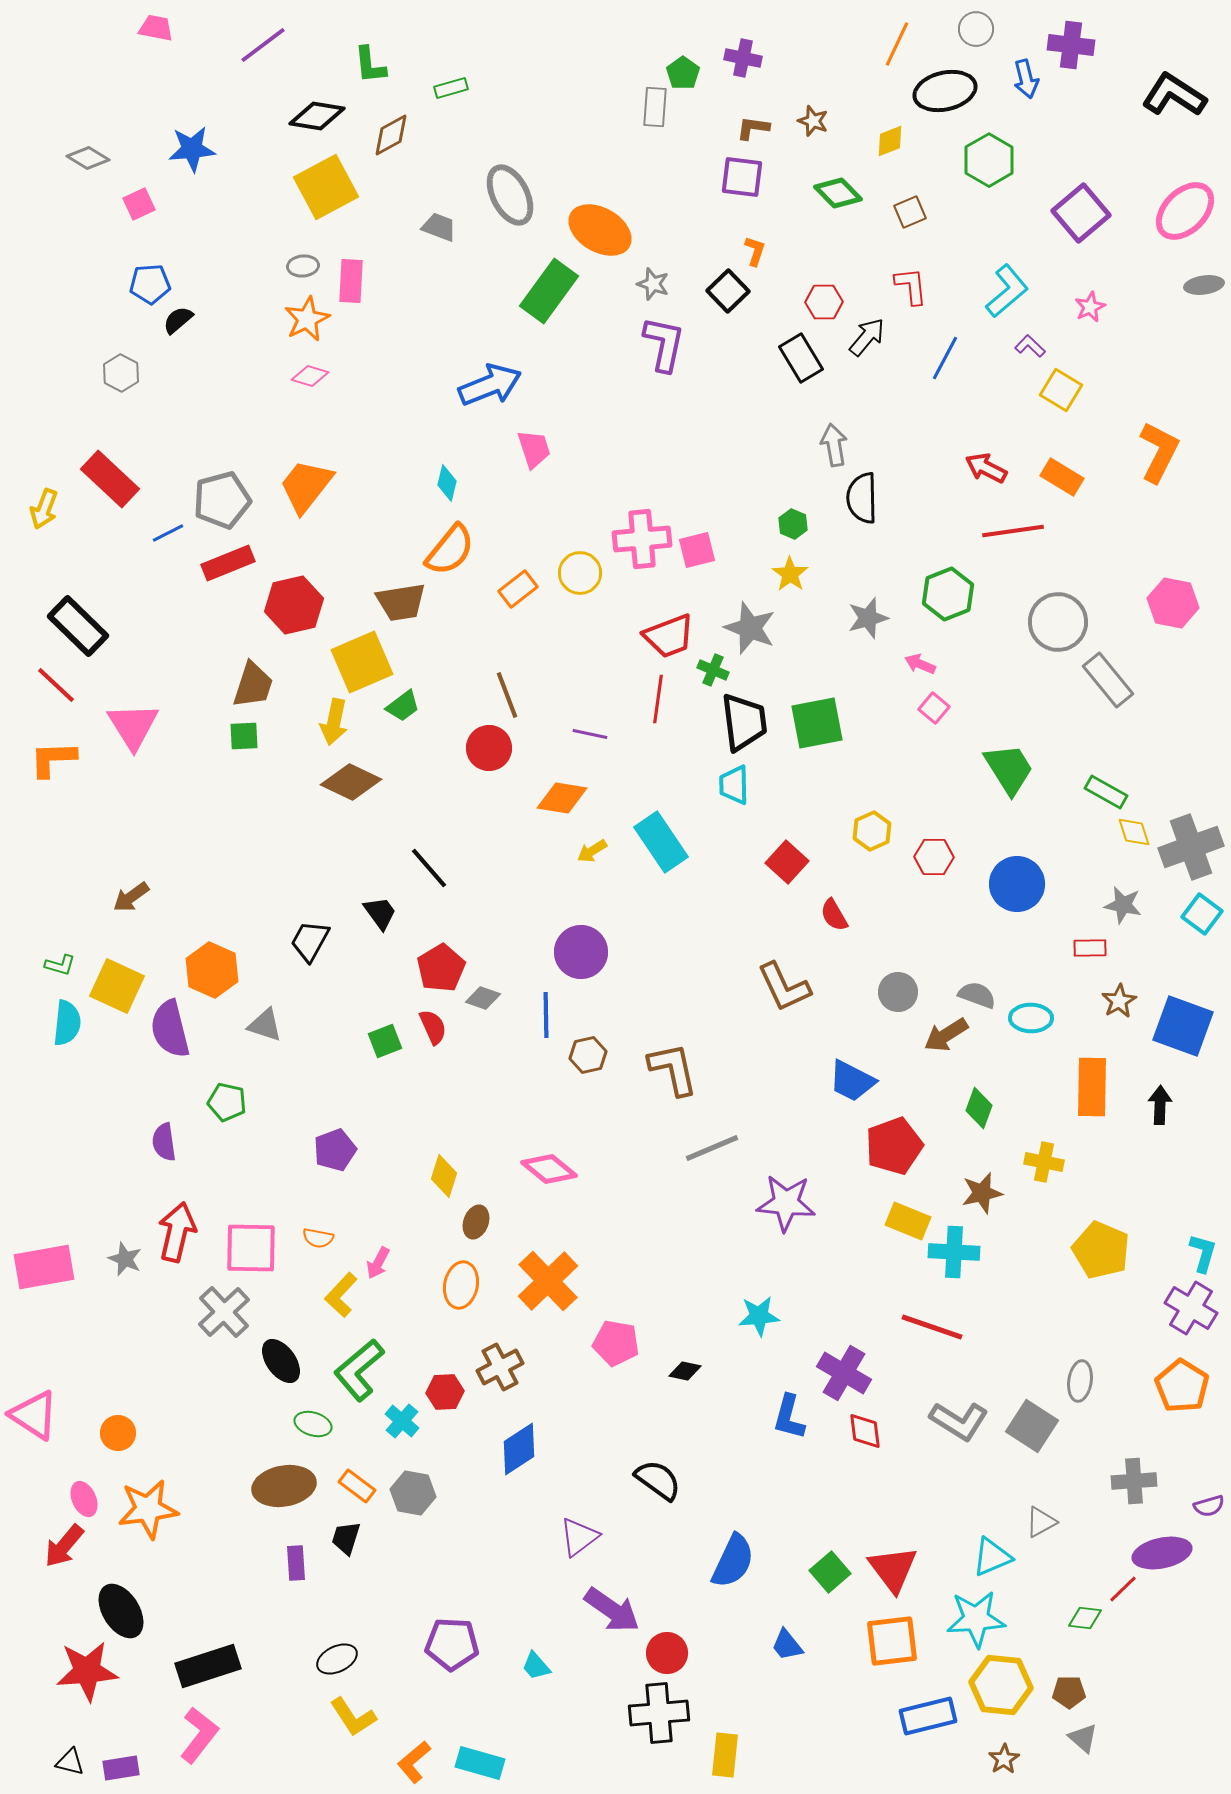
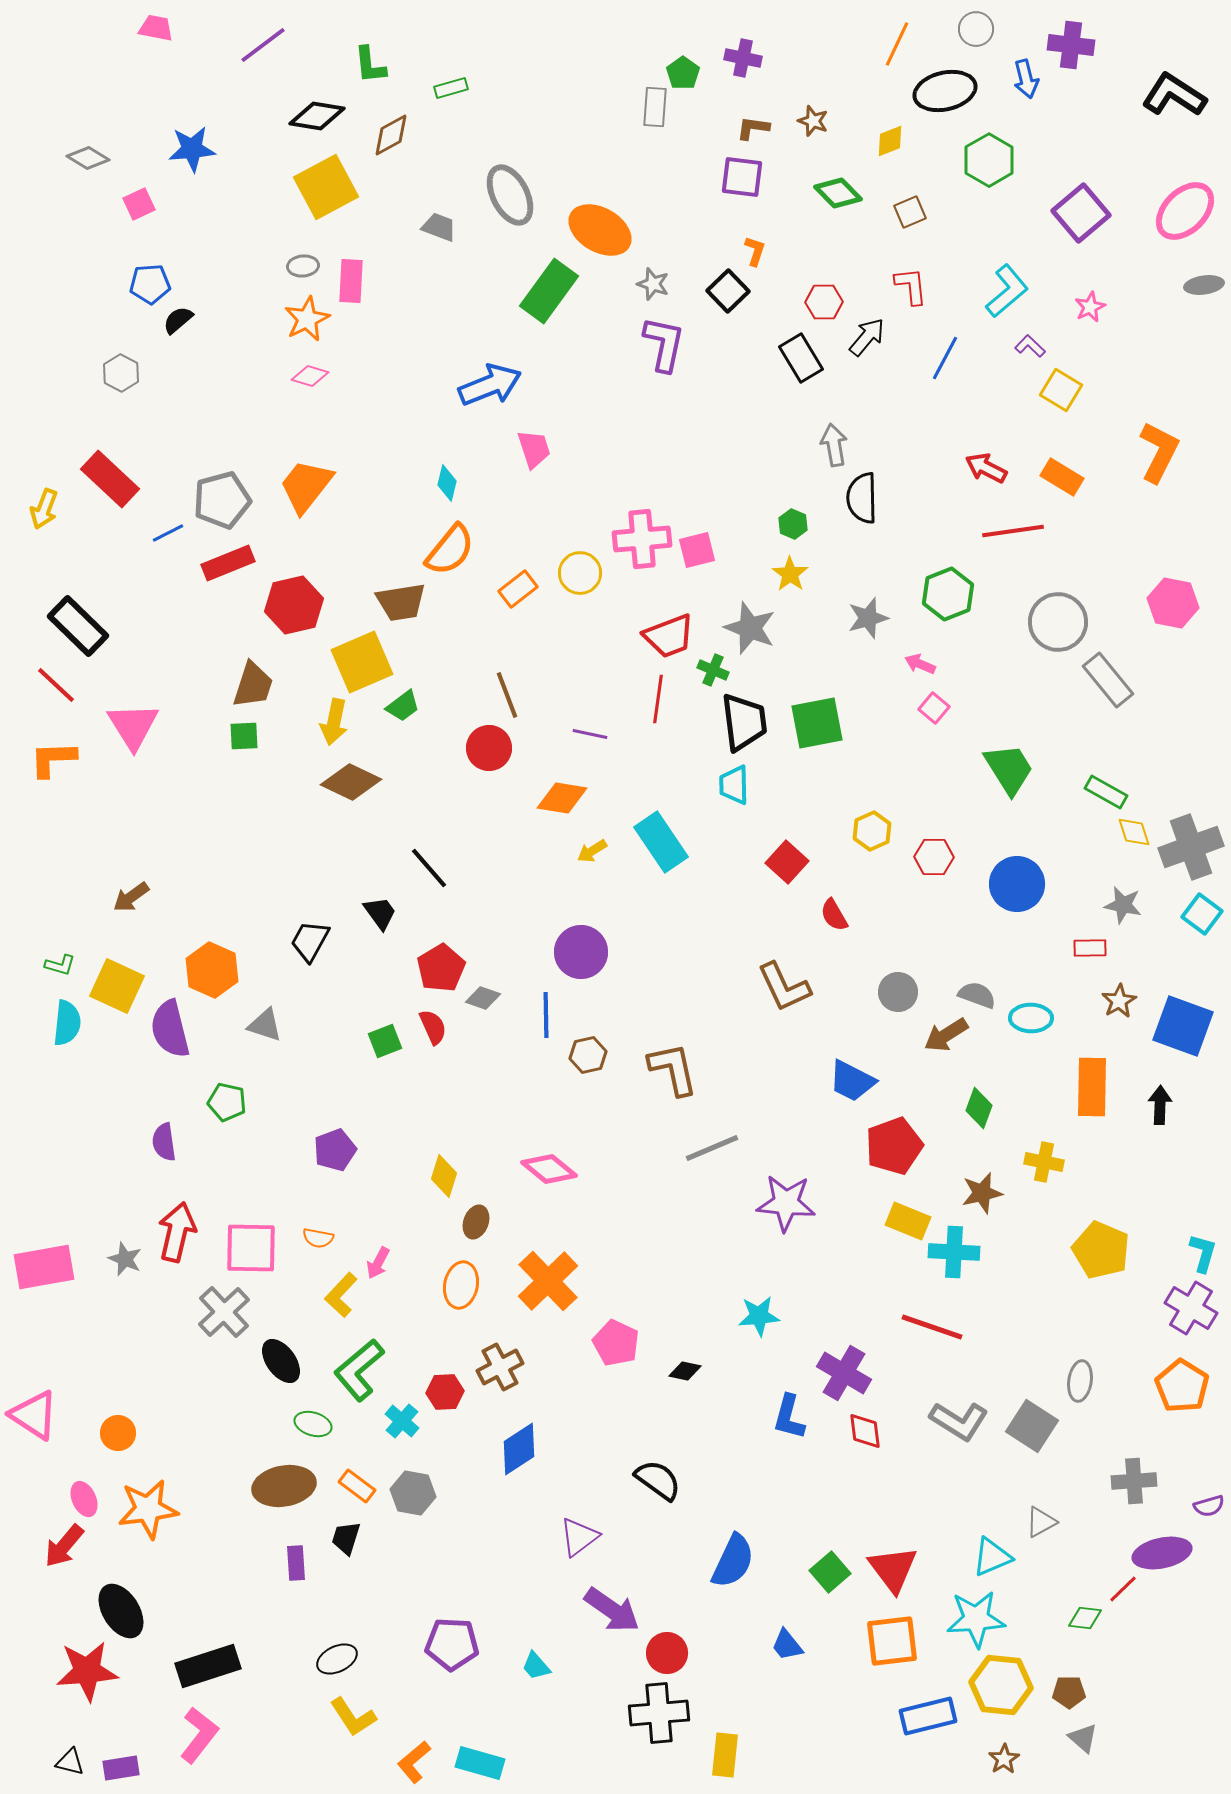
pink pentagon at (616, 1343): rotated 15 degrees clockwise
